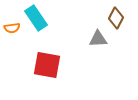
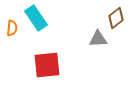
brown diamond: rotated 25 degrees clockwise
orange semicircle: rotated 77 degrees counterclockwise
red square: rotated 16 degrees counterclockwise
